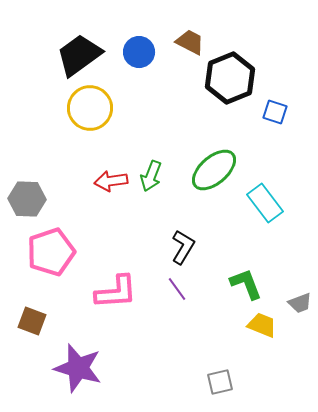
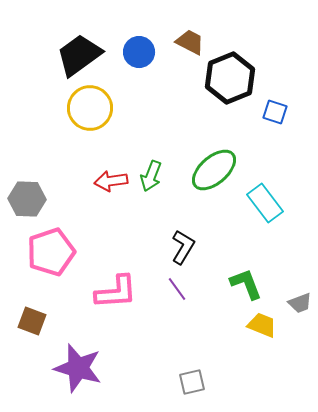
gray square: moved 28 px left
